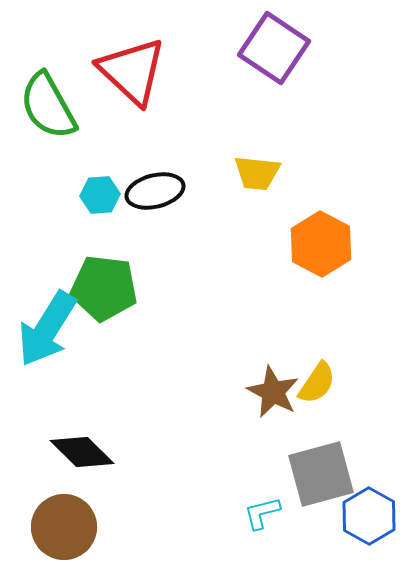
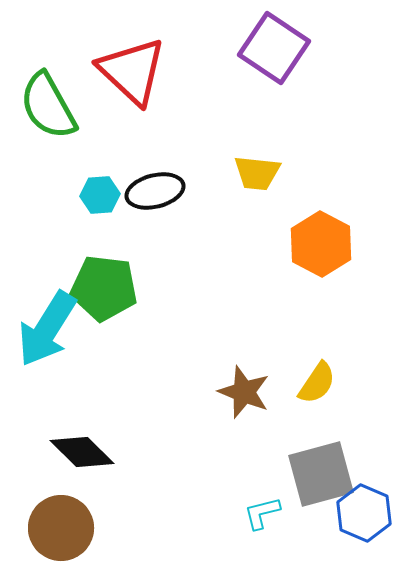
brown star: moved 29 px left; rotated 6 degrees counterclockwise
blue hexagon: moved 5 px left, 3 px up; rotated 6 degrees counterclockwise
brown circle: moved 3 px left, 1 px down
